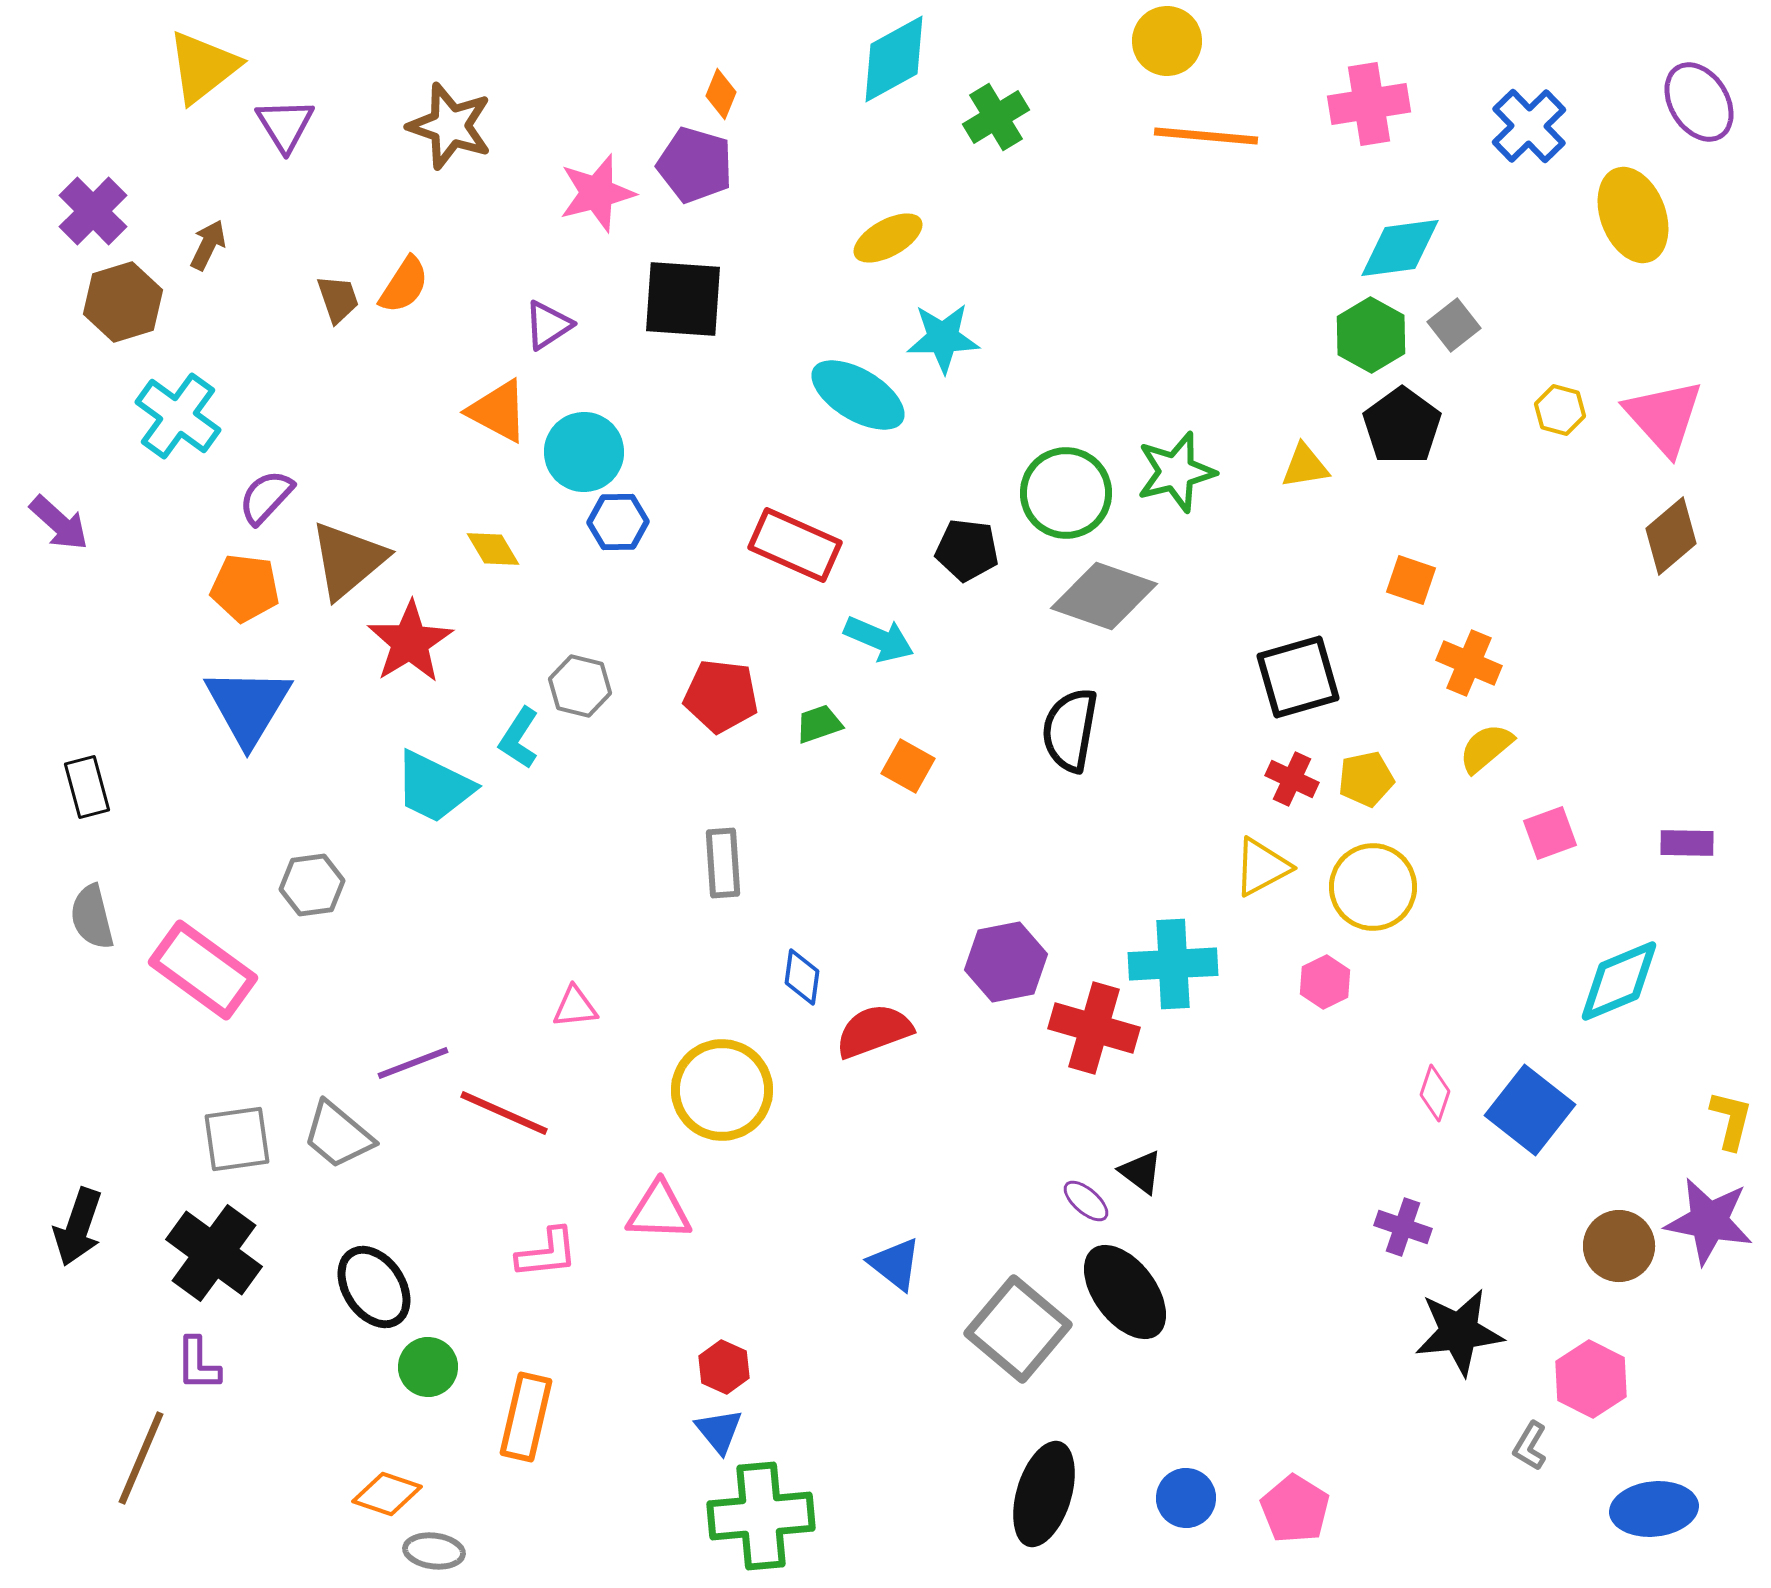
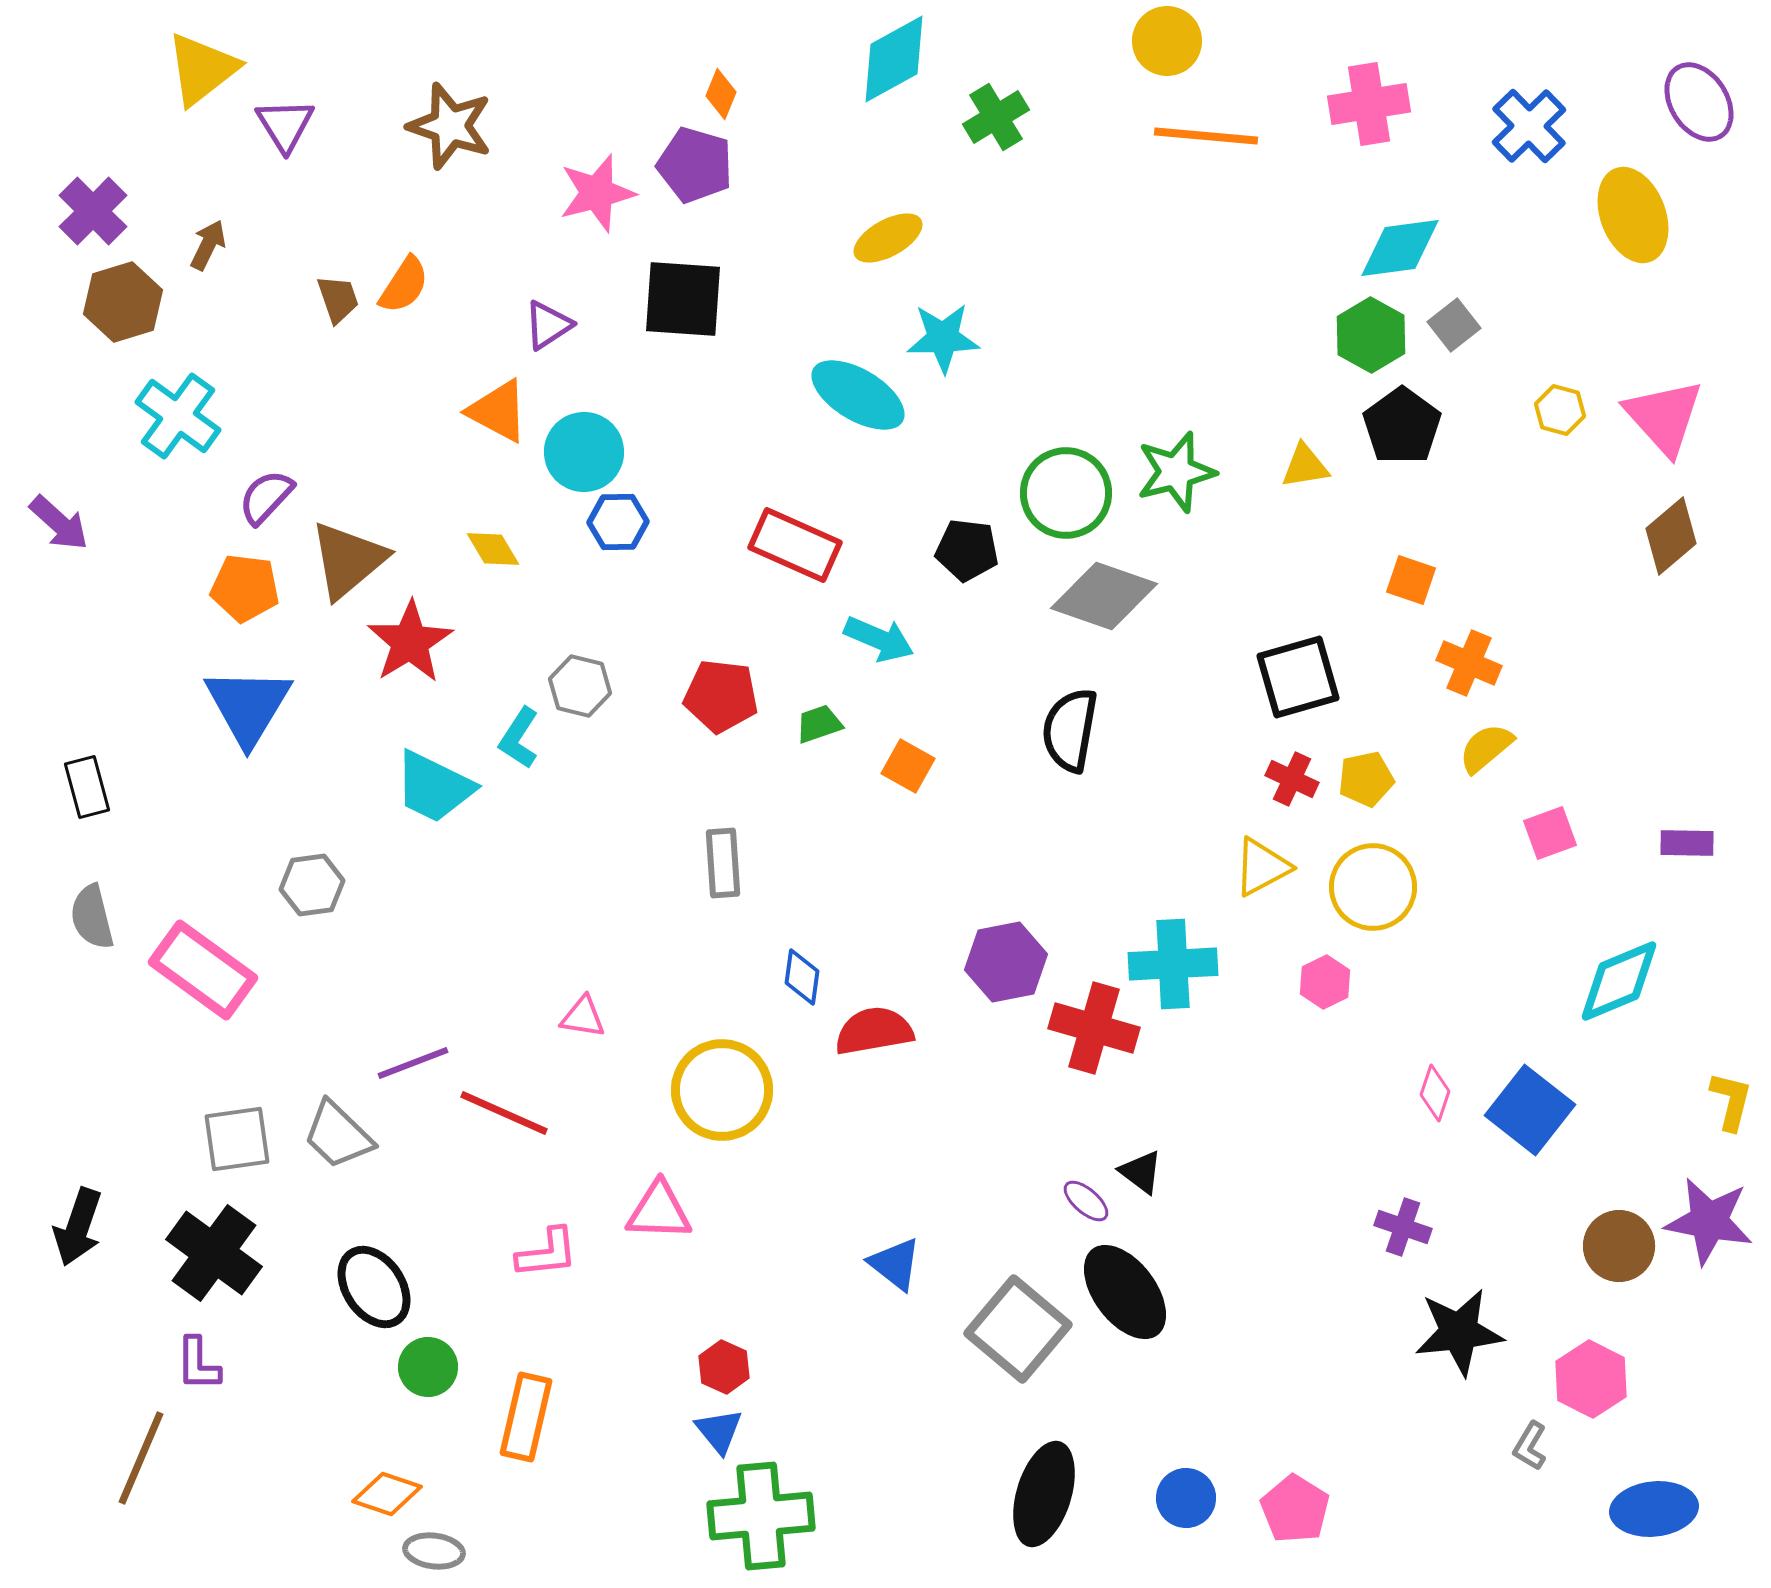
yellow triangle at (203, 67): moved 1 px left, 2 px down
pink triangle at (575, 1007): moved 8 px right, 10 px down; rotated 15 degrees clockwise
red semicircle at (874, 1031): rotated 10 degrees clockwise
yellow L-shape at (1731, 1120): moved 19 px up
gray trapezoid at (338, 1135): rotated 4 degrees clockwise
